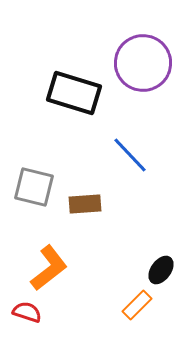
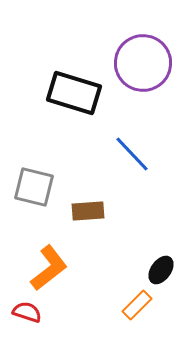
blue line: moved 2 px right, 1 px up
brown rectangle: moved 3 px right, 7 px down
